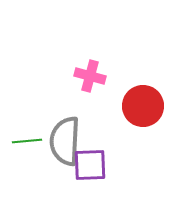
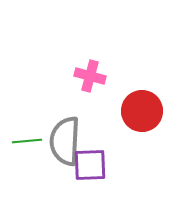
red circle: moved 1 px left, 5 px down
